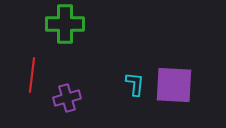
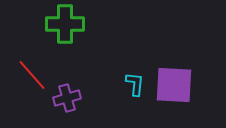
red line: rotated 48 degrees counterclockwise
